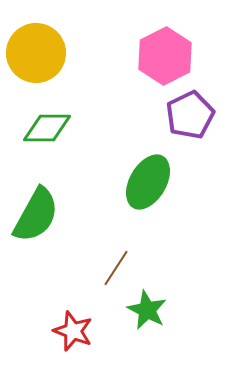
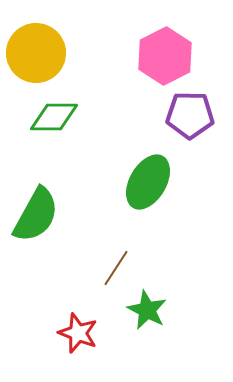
purple pentagon: rotated 27 degrees clockwise
green diamond: moved 7 px right, 11 px up
red star: moved 5 px right, 2 px down
